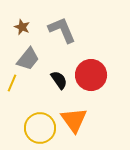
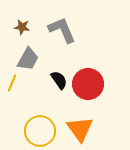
brown star: rotated 14 degrees counterclockwise
gray trapezoid: rotated 10 degrees counterclockwise
red circle: moved 3 px left, 9 px down
orange triangle: moved 6 px right, 9 px down
yellow circle: moved 3 px down
